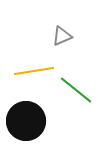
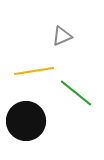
green line: moved 3 px down
